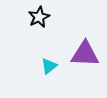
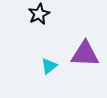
black star: moved 3 px up
